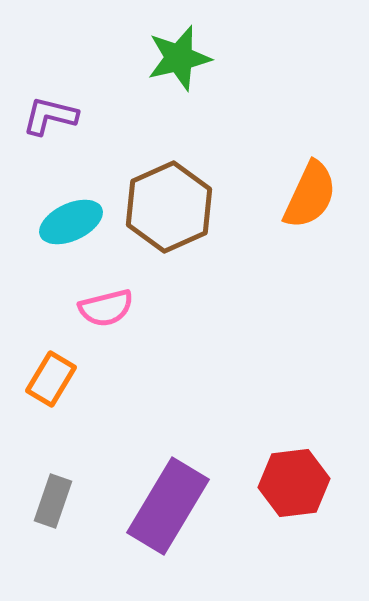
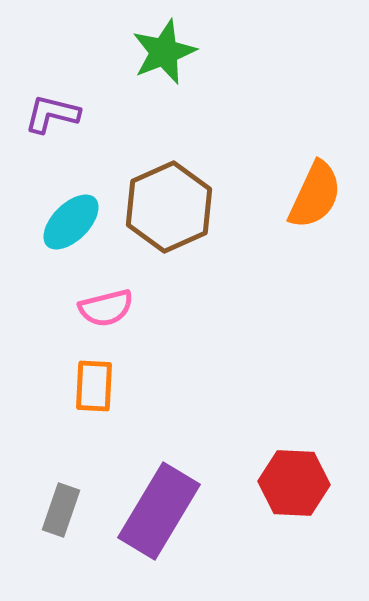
green star: moved 15 px left, 6 px up; rotated 8 degrees counterclockwise
purple L-shape: moved 2 px right, 2 px up
orange semicircle: moved 5 px right
cyan ellipse: rotated 20 degrees counterclockwise
orange rectangle: moved 43 px right, 7 px down; rotated 28 degrees counterclockwise
red hexagon: rotated 10 degrees clockwise
gray rectangle: moved 8 px right, 9 px down
purple rectangle: moved 9 px left, 5 px down
